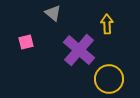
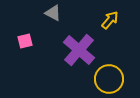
gray triangle: rotated 12 degrees counterclockwise
yellow arrow: moved 3 px right, 4 px up; rotated 42 degrees clockwise
pink square: moved 1 px left, 1 px up
